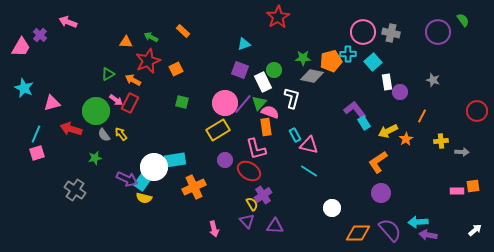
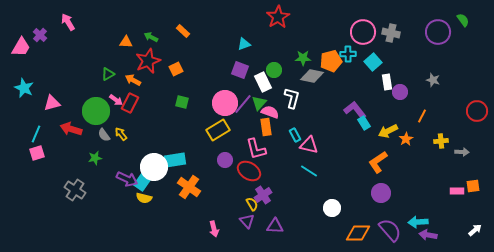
pink arrow at (68, 22): rotated 36 degrees clockwise
orange cross at (194, 187): moved 5 px left; rotated 30 degrees counterclockwise
